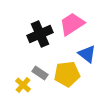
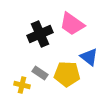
pink trapezoid: rotated 112 degrees counterclockwise
blue triangle: moved 2 px right, 3 px down
yellow pentagon: rotated 10 degrees clockwise
yellow cross: moved 1 px left; rotated 28 degrees counterclockwise
